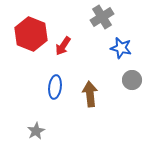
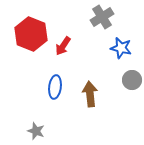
gray star: rotated 24 degrees counterclockwise
